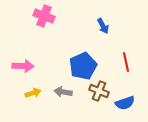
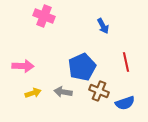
blue pentagon: moved 1 px left, 1 px down
